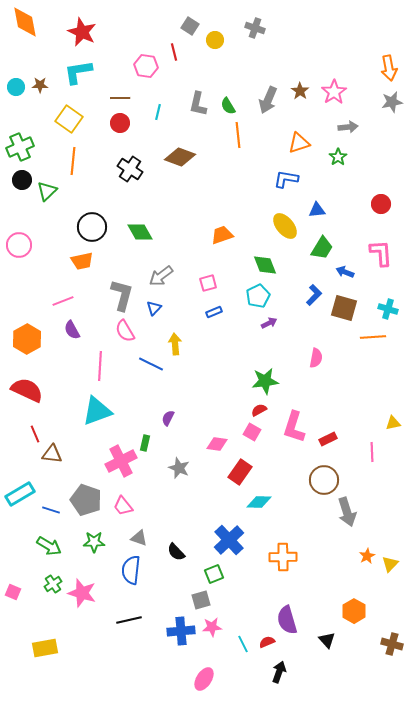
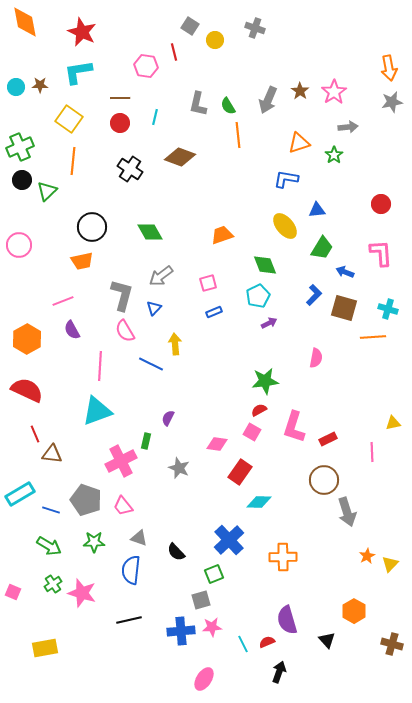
cyan line at (158, 112): moved 3 px left, 5 px down
green star at (338, 157): moved 4 px left, 2 px up
green diamond at (140, 232): moved 10 px right
green rectangle at (145, 443): moved 1 px right, 2 px up
